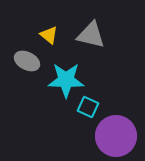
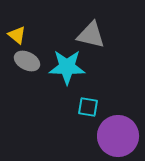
yellow triangle: moved 32 px left
cyan star: moved 1 px right, 13 px up
cyan square: rotated 15 degrees counterclockwise
purple circle: moved 2 px right
